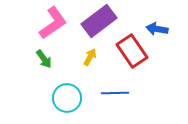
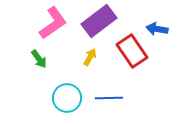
green arrow: moved 5 px left
blue line: moved 6 px left, 5 px down
